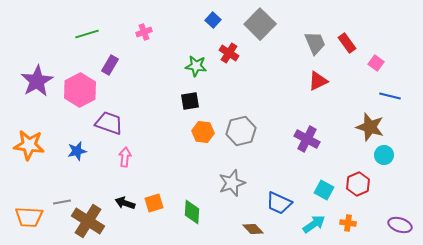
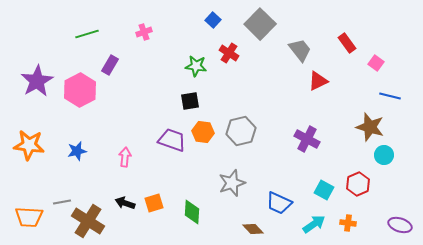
gray trapezoid: moved 15 px left, 7 px down; rotated 15 degrees counterclockwise
purple trapezoid: moved 63 px right, 17 px down
